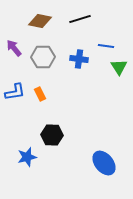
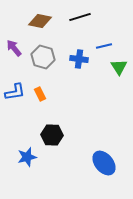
black line: moved 2 px up
blue line: moved 2 px left; rotated 21 degrees counterclockwise
gray hexagon: rotated 15 degrees clockwise
